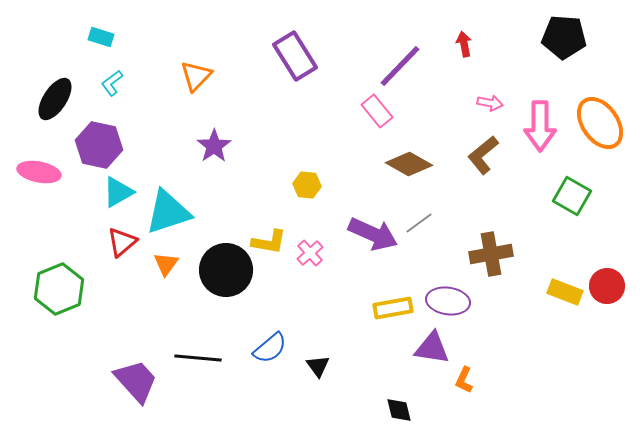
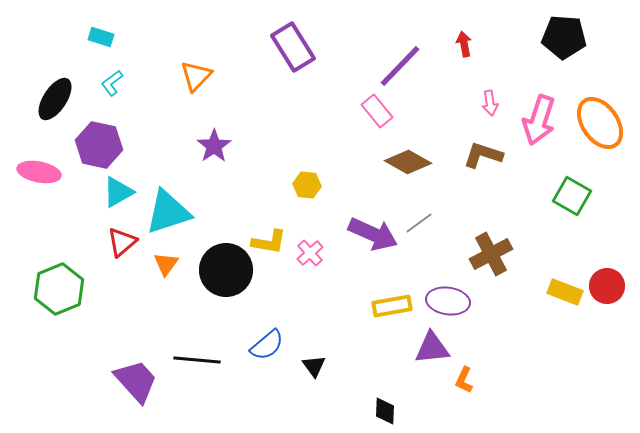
purple rectangle at (295, 56): moved 2 px left, 9 px up
pink arrow at (490, 103): rotated 70 degrees clockwise
pink arrow at (540, 126): moved 1 px left, 6 px up; rotated 18 degrees clockwise
brown L-shape at (483, 155): rotated 57 degrees clockwise
brown diamond at (409, 164): moved 1 px left, 2 px up
brown cross at (491, 254): rotated 18 degrees counterclockwise
yellow rectangle at (393, 308): moved 1 px left, 2 px up
blue semicircle at (270, 348): moved 3 px left, 3 px up
purple triangle at (432, 348): rotated 15 degrees counterclockwise
black line at (198, 358): moved 1 px left, 2 px down
black triangle at (318, 366): moved 4 px left
black diamond at (399, 410): moved 14 px left, 1 px down; rotated 16 degrees clockwise
